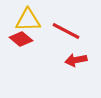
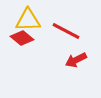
red diamond: moved 1 px right, 1 px up
red arrow: rotated 15 degrees counterclockwise
